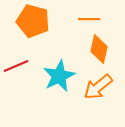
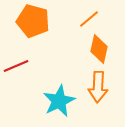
orange line: rotated 40 degrees counterclockwise
cyan star: moved 25 px down
orange arrow: rotated 48 degrees counterclockwise
